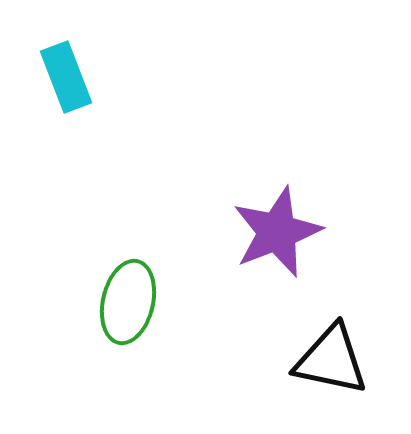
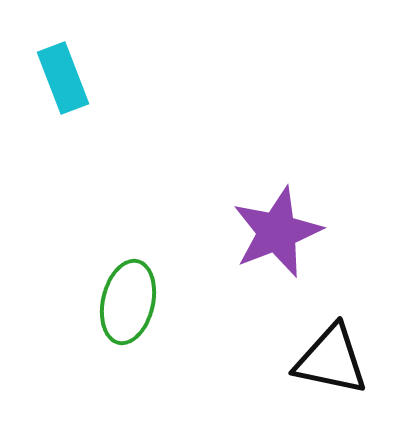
cyan rectangle: moved 3 px left, 1 px down
